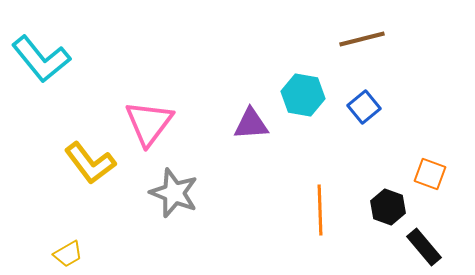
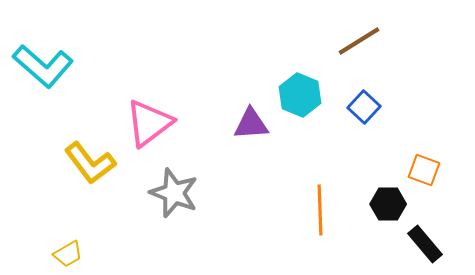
brown line: moved 3 px left, 2 px down; rotated 18 degrees counterclockwise
cyan L-shape: moved 2 px right, 7 px down; rotated 10 degrees counterclockwise
cyan hexagon: moved 3 px left; rotated 12 degrees clockwise
blue square: rotated 8 degrees counterclockwise
pink triangle: rotated 16 degrees clockwise
orange square: moved 6 px left, 4 px up
black hexagon: moved 3 px up; rotated 20 degrees counterclockwise
black rectangle: moved 1 px right, 3 px up
